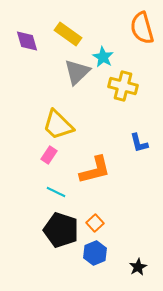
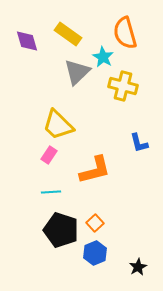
orange semicircle: moved 17 px left, 5 px down
cyan line: moved 5 px left; rotated 30 degrees counterclockwise
